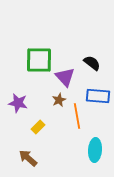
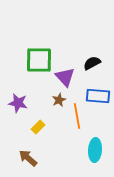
black semicircle: rotated 66 degrees counterclockwise
